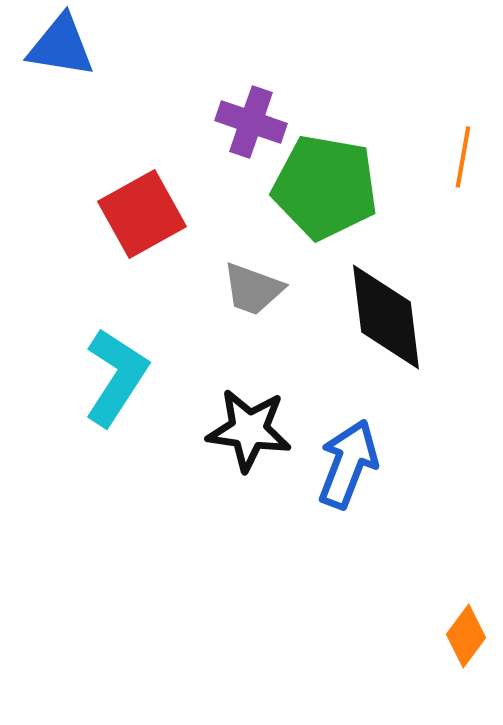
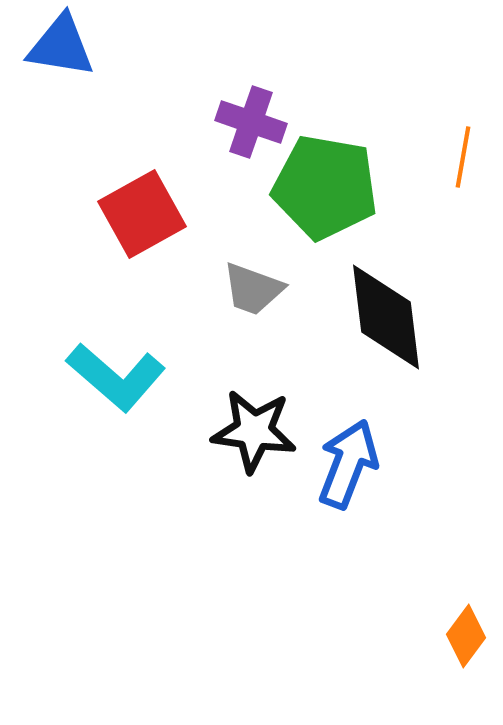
cyan L-shape: rotated 98 degrees clockwise
black star: moved 5 px right, 1 px down
